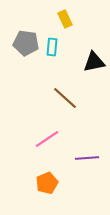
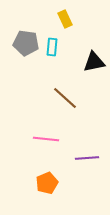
pink line: moved 1 px left; rotated 40 degrees clockwise
